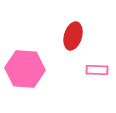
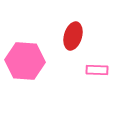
pink hexagon: moved 8 px up
